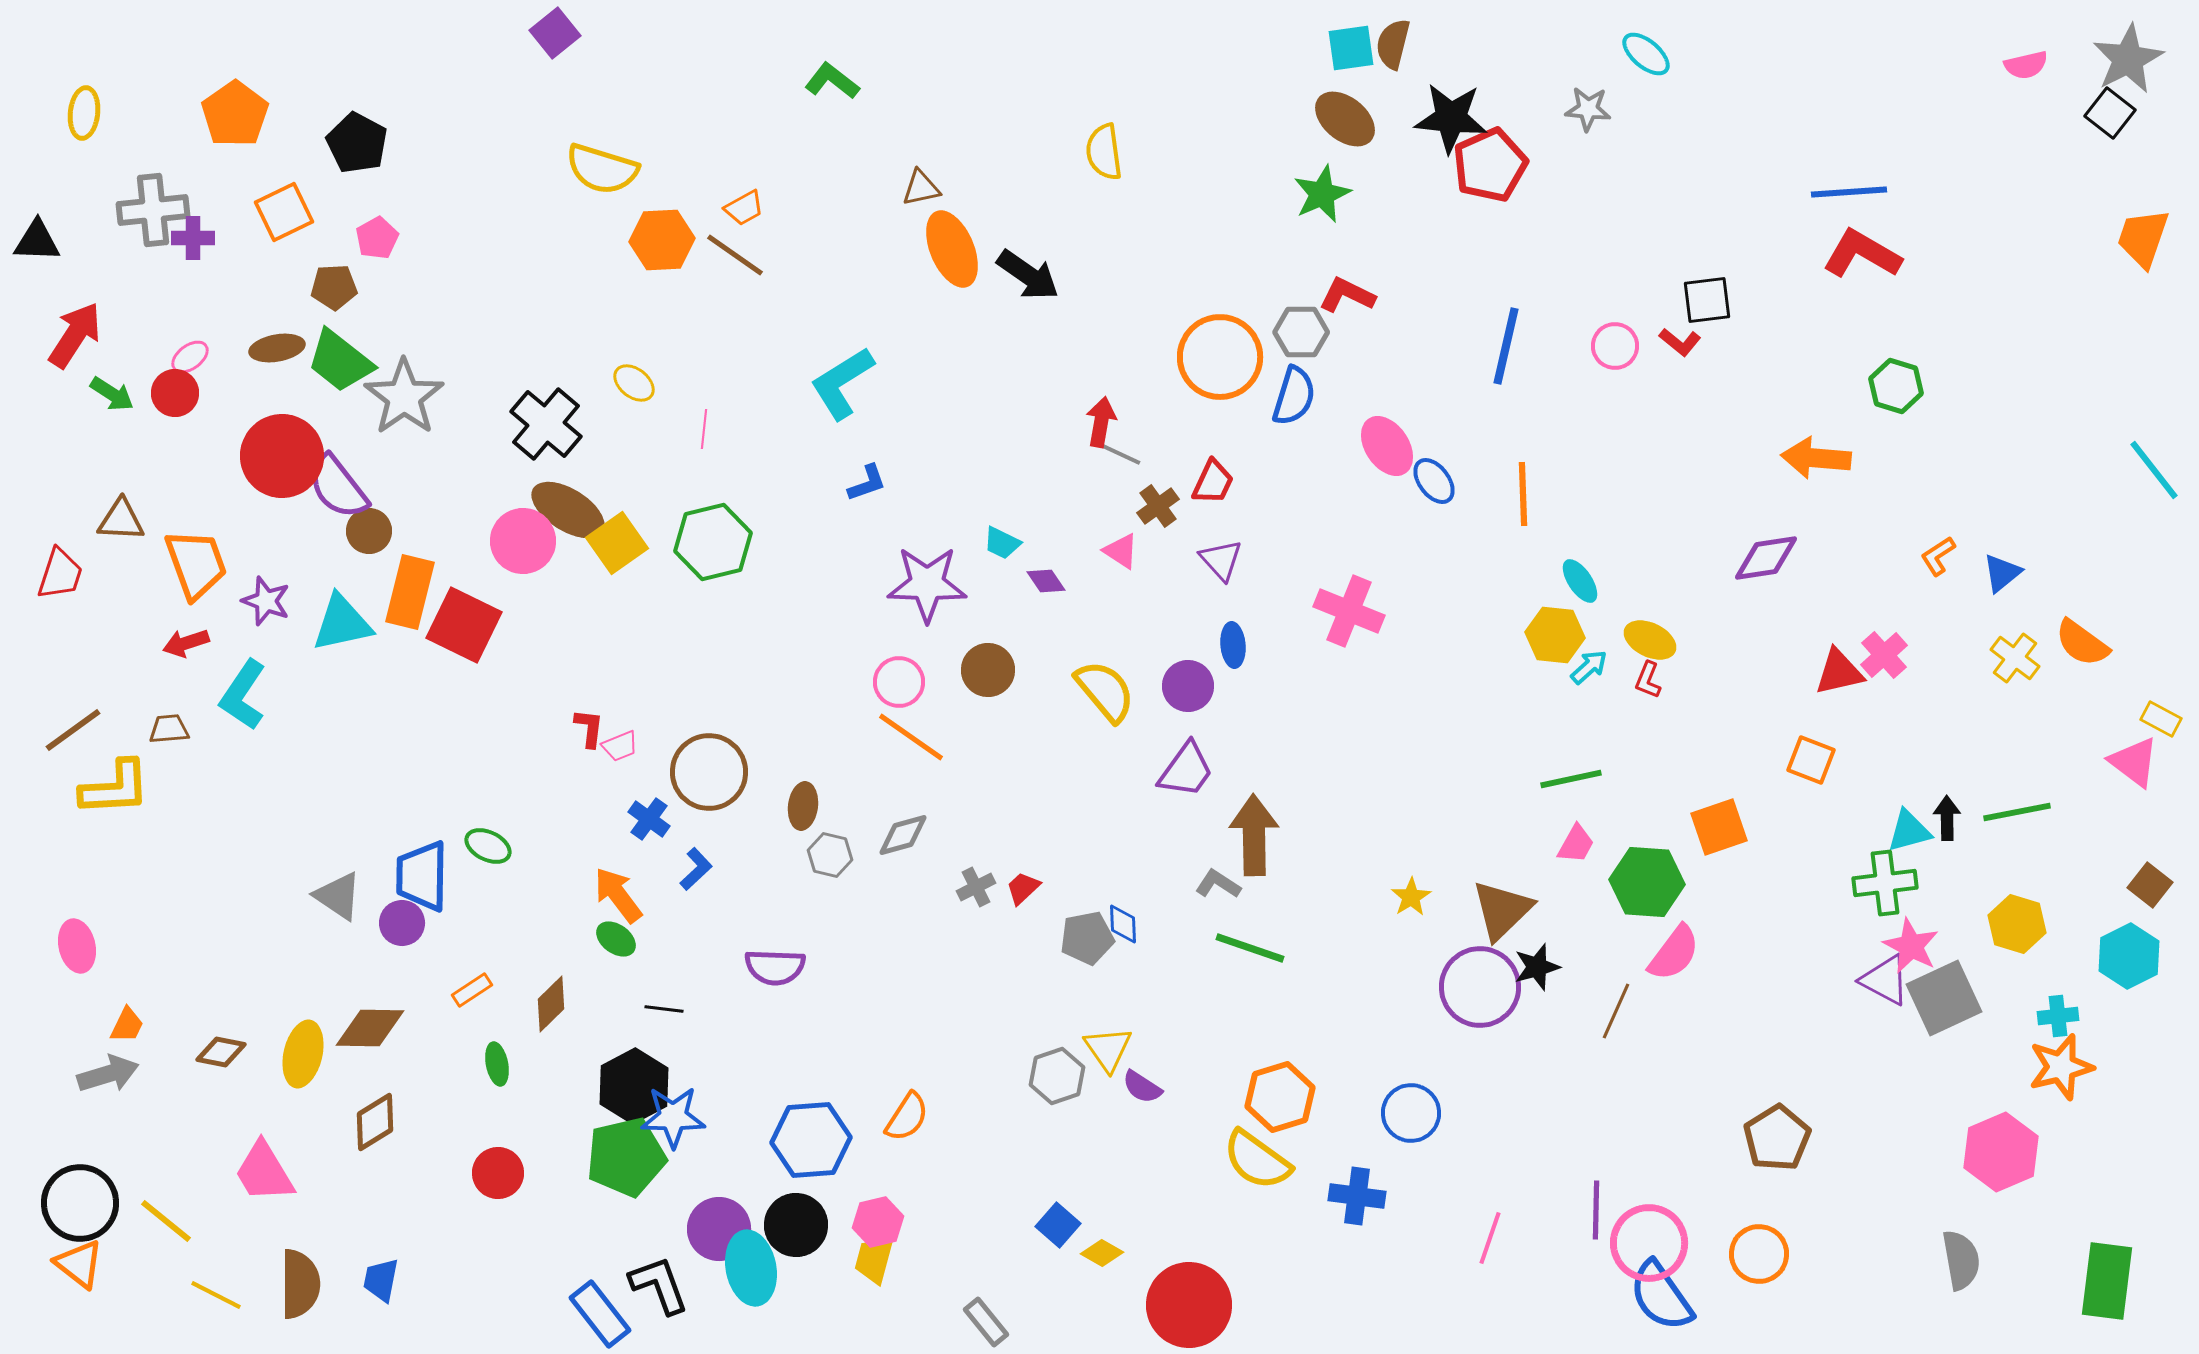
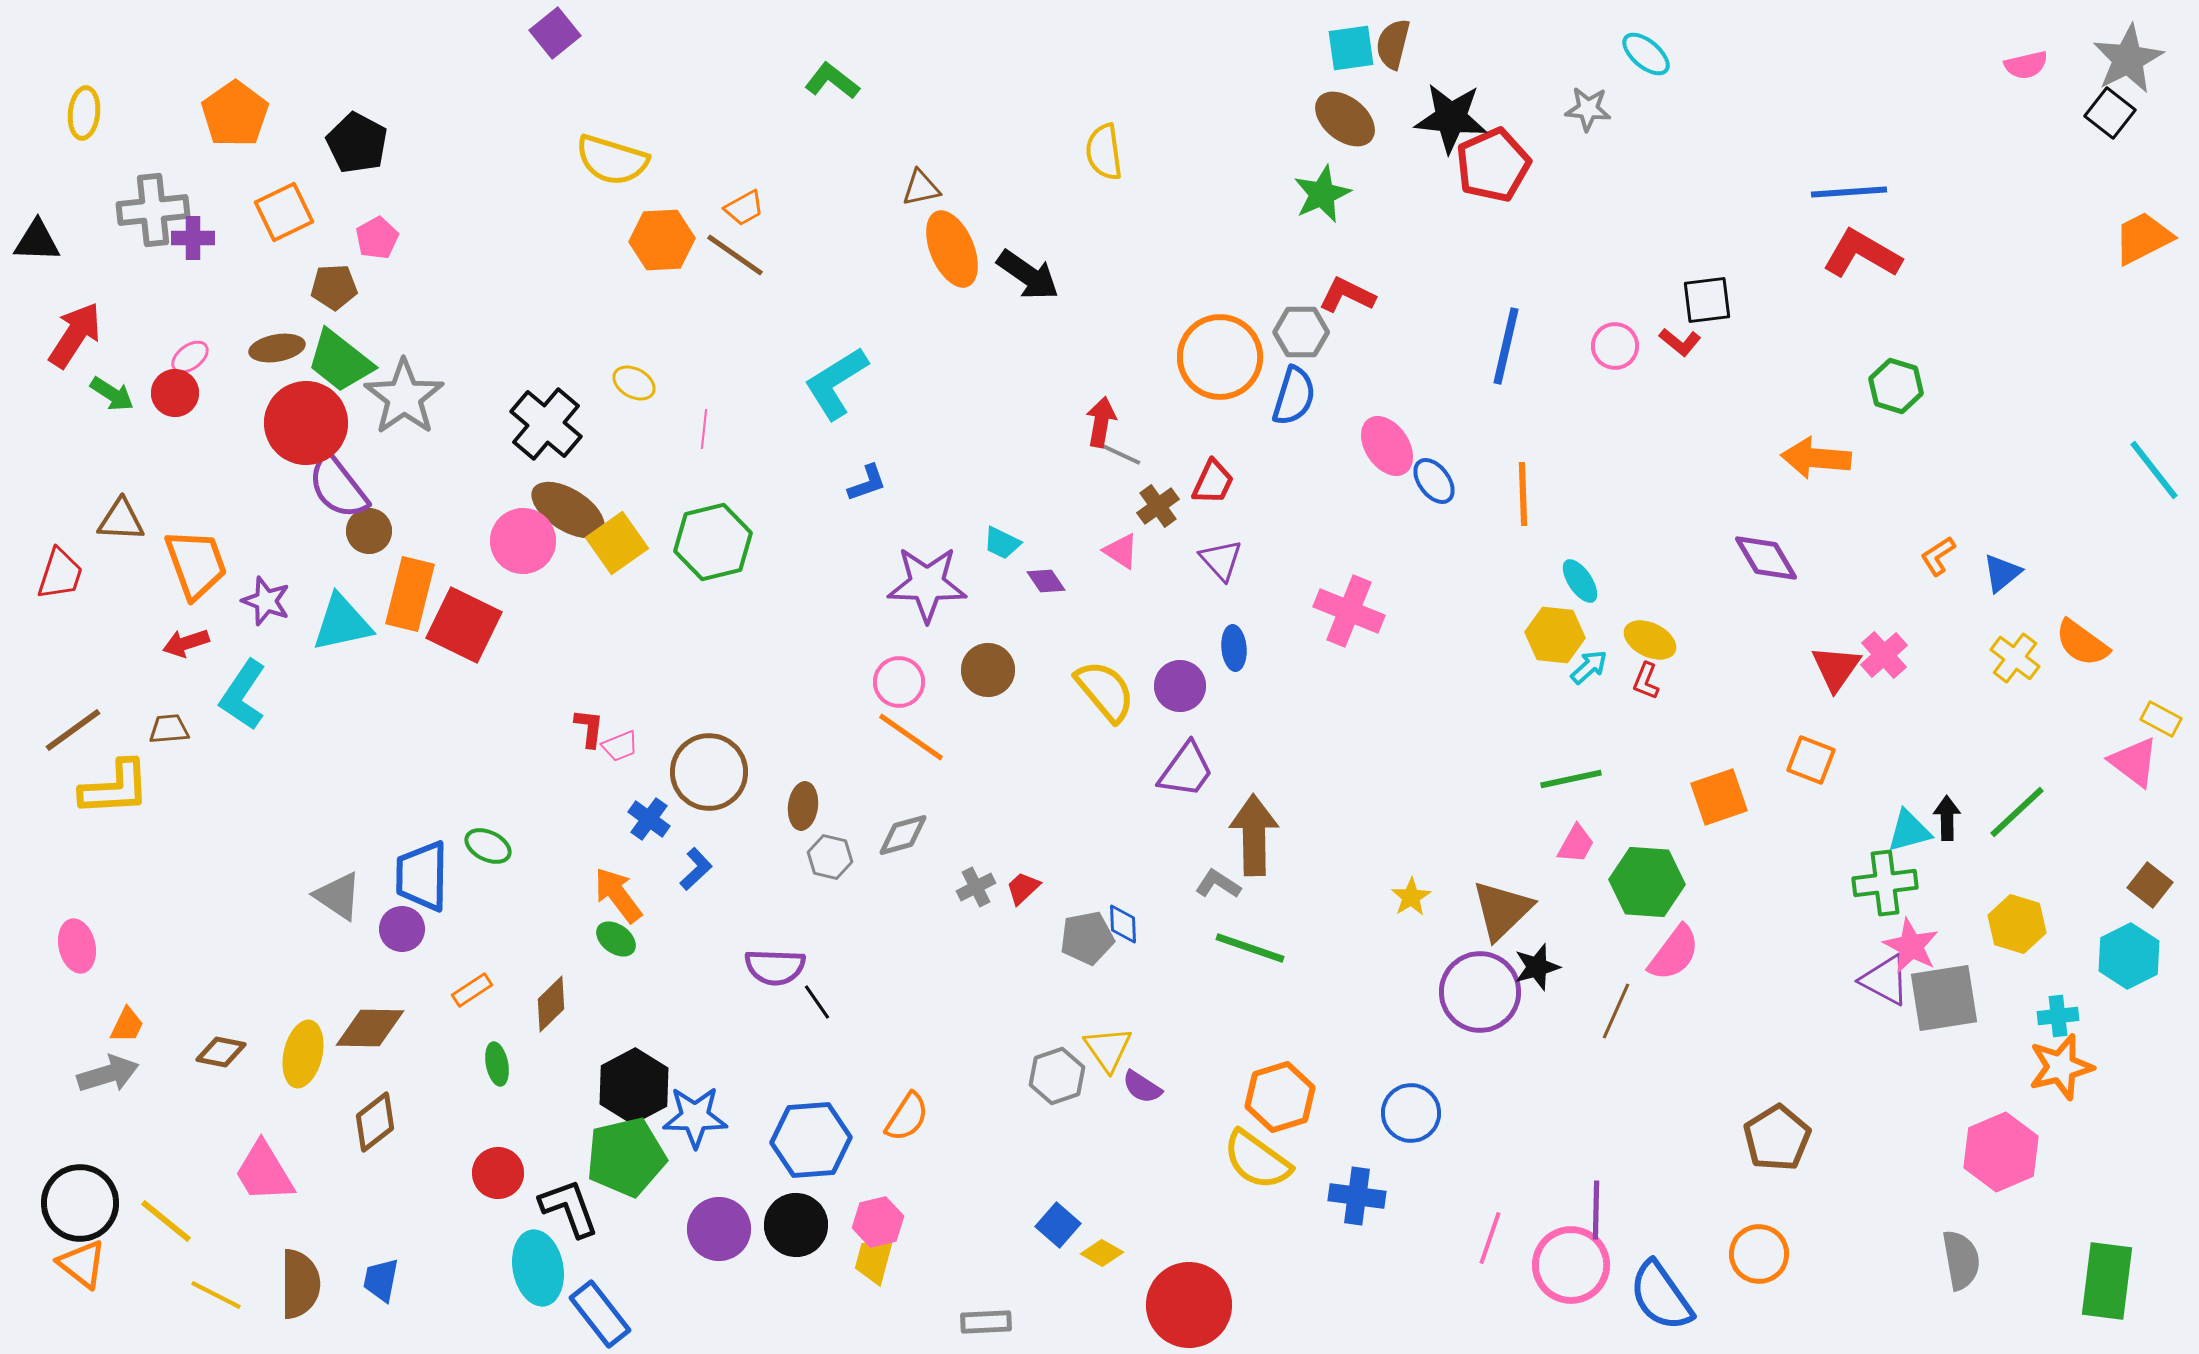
red pentagon at (1490, 165): moved 3 px right
yellow semicircle at (602, 169): moved 10 px right, 9 px up
orange trapezoid at (2143, 238): rotated 44 degrees clockwise
yellow ellipse at (634, 383): rotated 9 degrees counterclockwise
cyan L-shape at (842, 383): moved 6 px left
red circle at (282, 456): moved 24 px right, 33 px up
purple diamond at (1766, 558): rotated 68 degrees clockwise
orange rectangle at (410, 592): moved 2 px down
blue ellipse at (1233, 645): moved 1 px right, 3 px down
red triangle at (1839, 672): moved 3 px left, 4 px up; rotated 42 degrees counterclockwise
red L-shape at (1648, 680): moved 2 px left, 1 px down
purple circle at (1188, 686): moved 8 px left
green line at (2017, 812): rotated 32 degrees counterclockwise
orange square at (1719, 827): moved 30 px up
gray hexagon at (830, 855): moved 2 px down
purple circle at (402, 923): moved 6 px down
purple circle at (1480, 987): moved 5 px down
gray square at (1944, 998): rotated 16 degrees clockwise
black line at (664, 1009): moved 153 px right, 7 px up; rotated 48 degrees clockwise
blue star at (673, 1117): moved 22 px right
brown diamond at (375, 1122): rotated 6 degrees counterclockwise
pink circle at (1649, 1243): moved 78 px left, 22 px down
orange triangle at (79, 1264): moved 3 px right
cyan ellipse at (751, 1268): moved 213 px left
black L-shape at (659, 1285): moved 90 px left, 77 px up
gray rectangle at (986, 1322): rotated 54 degrees counterclockwise
